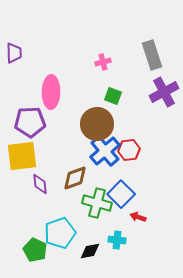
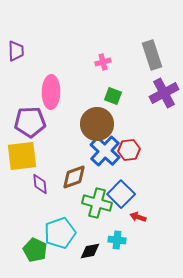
purple trapezoid: moved 2 px right, 2 px up
purple cross: moved 1 px down
blue cross: rotated 8 degrees counterclockwise
brown diamond: moved 1 px left, 1 px up
